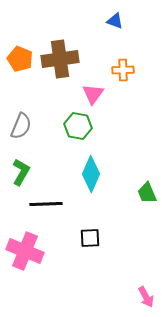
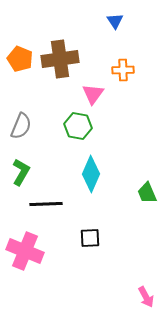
blue triangle: rotated 36 degrees clockwise
